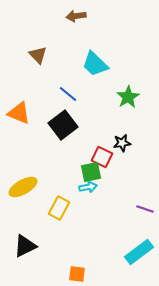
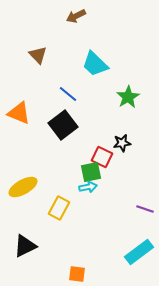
brown arrow: rotated 18 degrees counterclockwise
